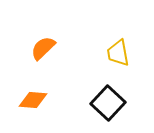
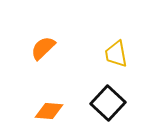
yellow trapezoid: moved 2 px left, 1 px down
orange diamond: moved 16 px right, 11 px down
